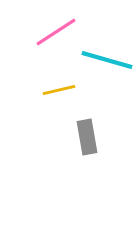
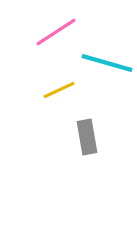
cyan line: moved 3 px down
yellow line: rotated 12 degrees counterclockwise
